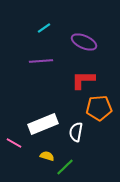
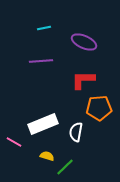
cyan line: rotated 24 degrees clockwise
pink line: moved 1 px up
